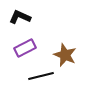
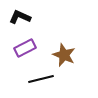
brown star: moved 1 px left
black line: moved 3 px down
